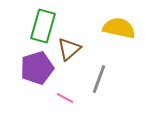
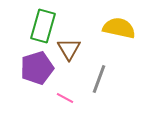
brown triangle: rotated 20 degrees counterclockwise
